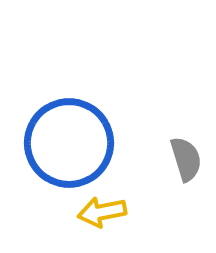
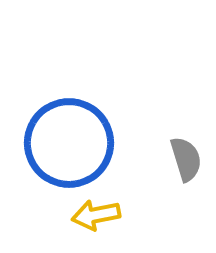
yellow arrow: moved 6 px left, 3 px down
